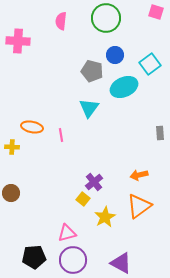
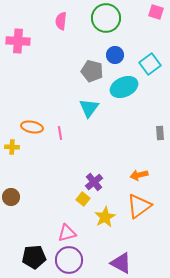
pink line: moved 1 px left, 2 px up
brown circle: moved 4 px down
purple circle: moved 4 px left
